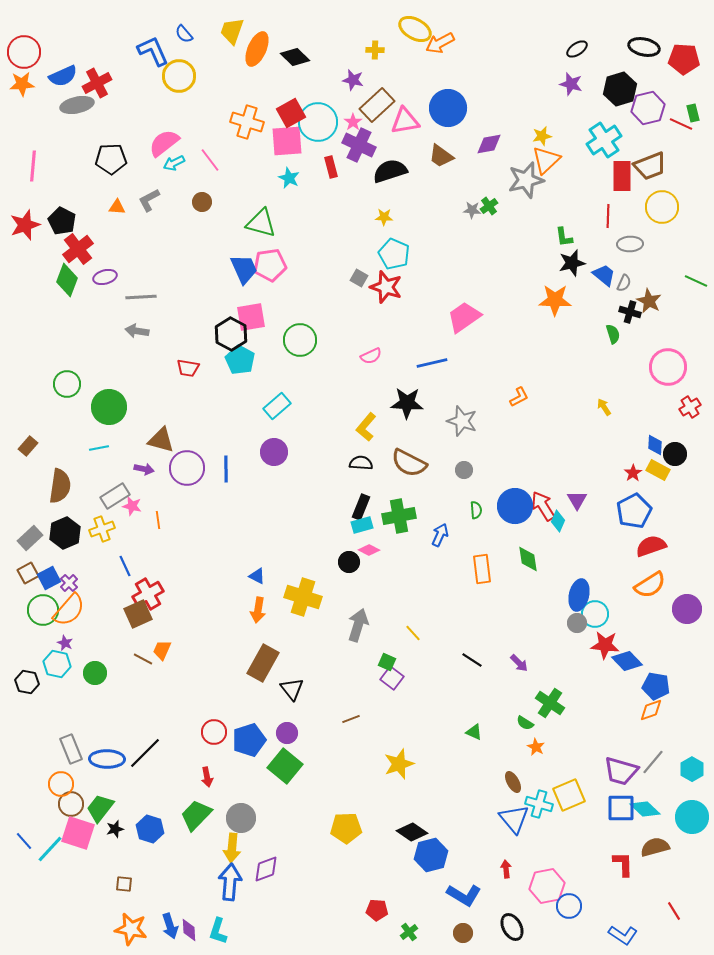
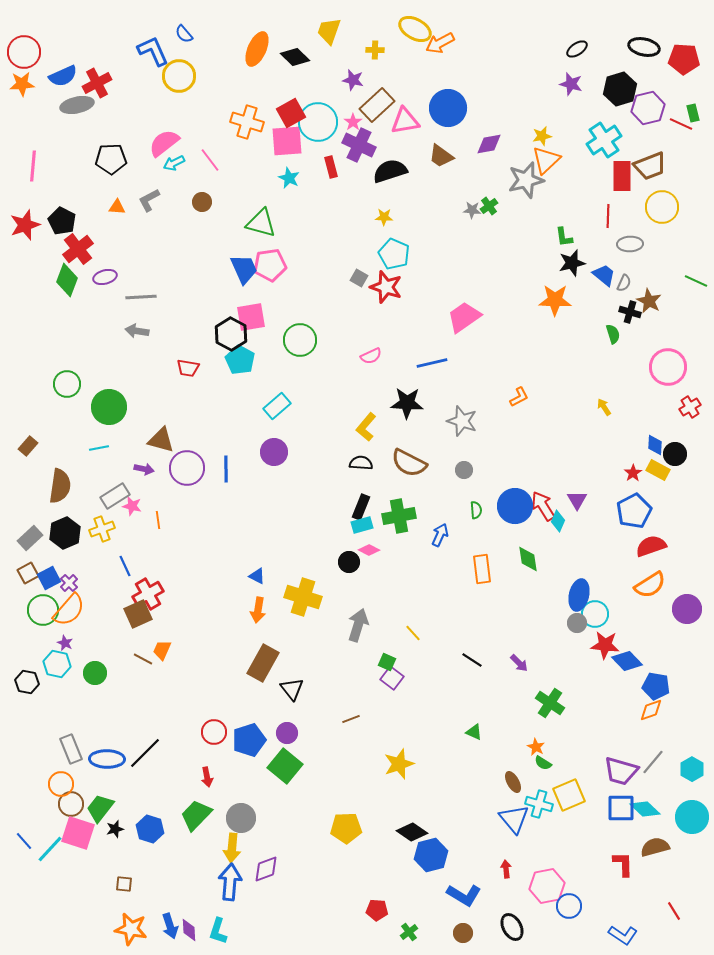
yellow trapezoid at (232, 31): moved 97 px right
green semicircle at (525, 723): moved 18 px right, 40 px down
